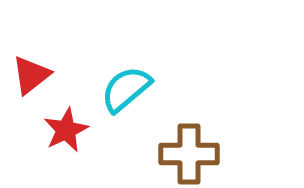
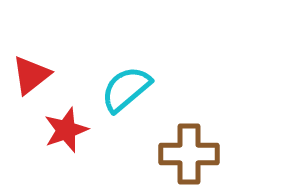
red star: rotated 6 degrees clockwise
